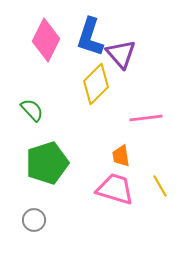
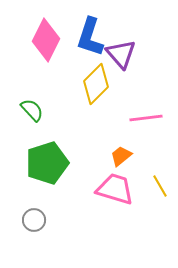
orange trapezoid: rotated 60 degrees clockwise
